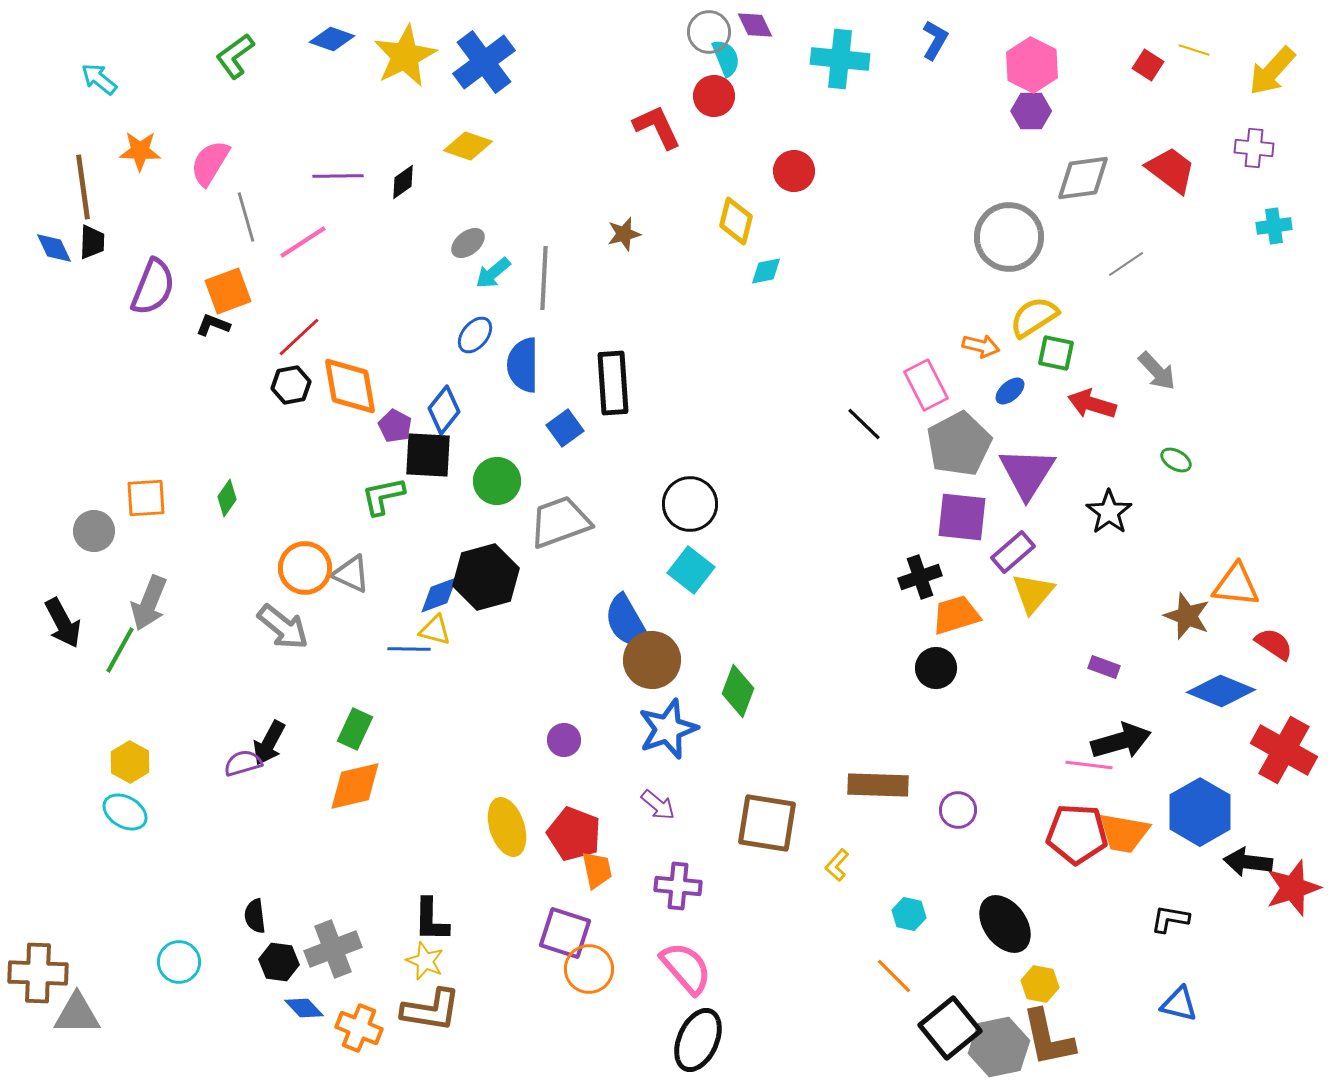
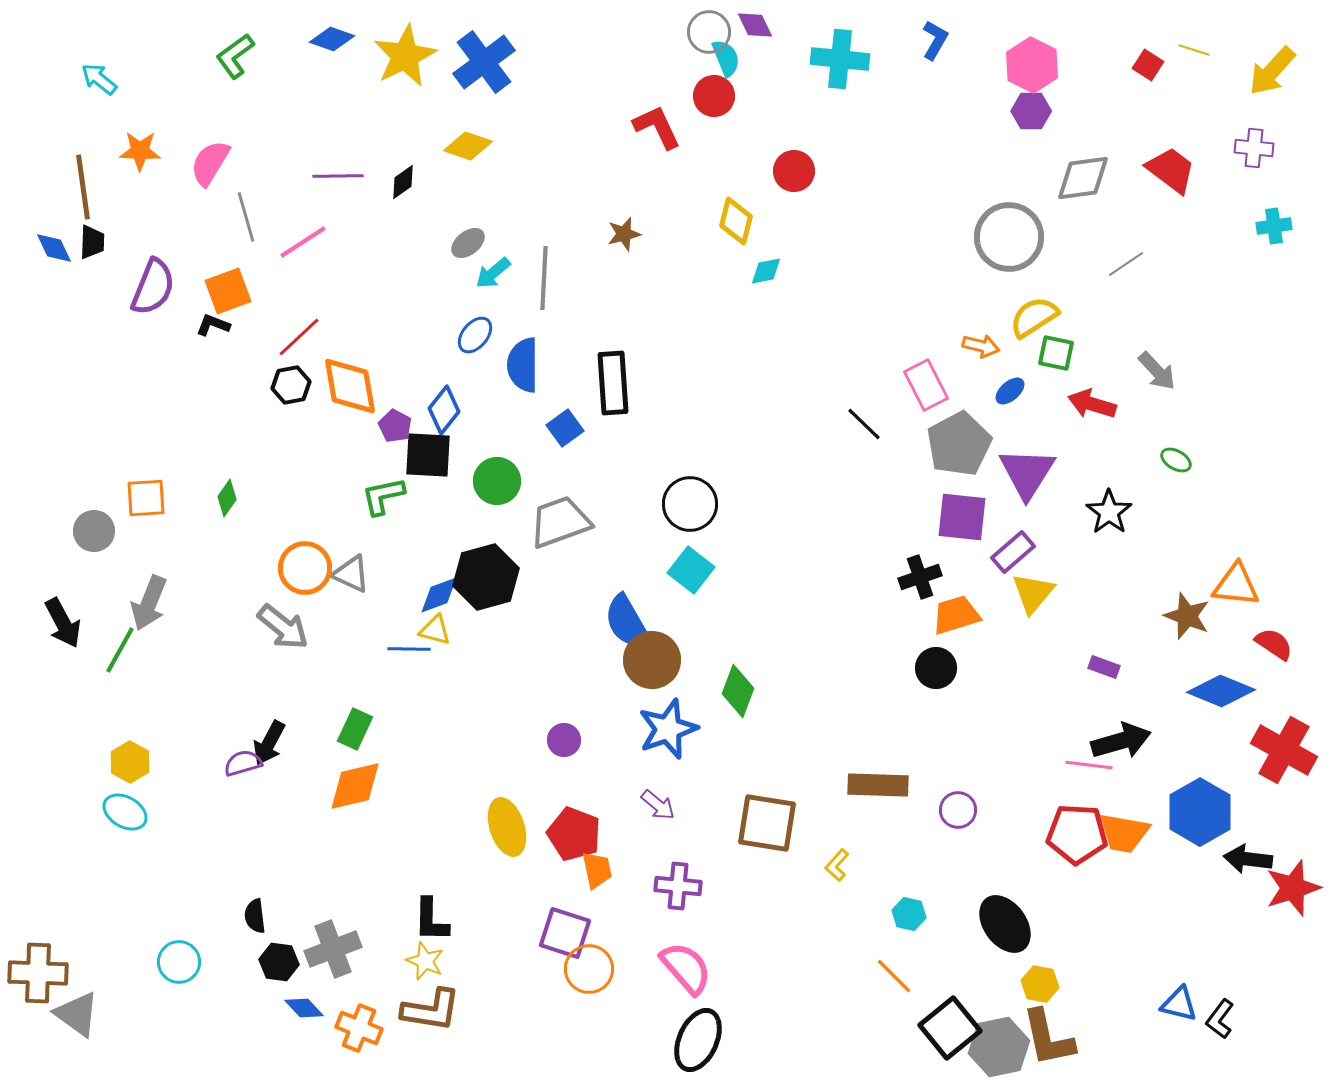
black arrow at (1248, 862): moved 3 px up
black L-shape at (1170, 919): moved 50 px right, 100 px down; rotated 63 degrees counterclockwise
gray triangle at (77, 1014): rotated 36 degrees clockwise
